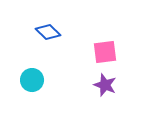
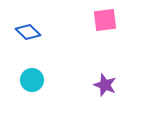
blue diamond: moved 20 px left
pink square: moved 32 px up
